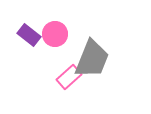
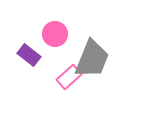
purple rectangle: moved 20 px down
